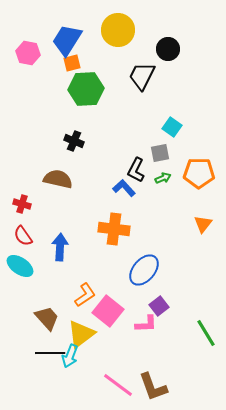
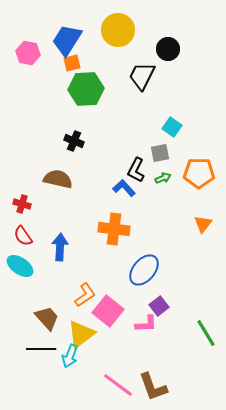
black line: moved 9 px left, 4 px up
